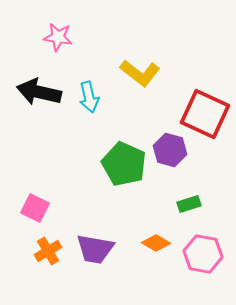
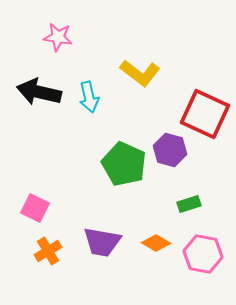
purple trapezoid: moved 7 px right, 7 px up
